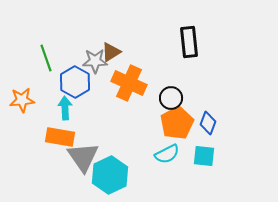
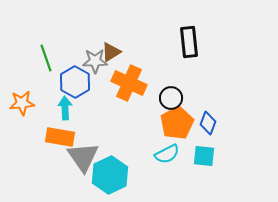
orange star: moved 3 px down
